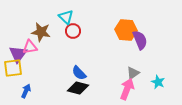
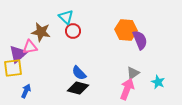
purple triangle: rotated 12 degrees clockwise
